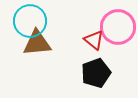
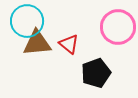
cyan circle: moved 3 px left
red triangle: moved 25 px left, 4 px down
